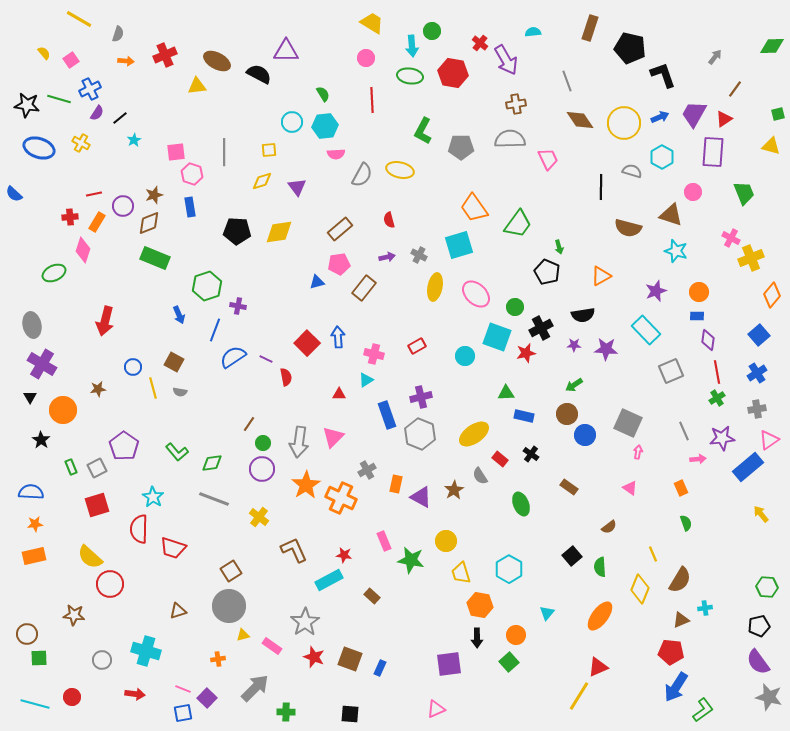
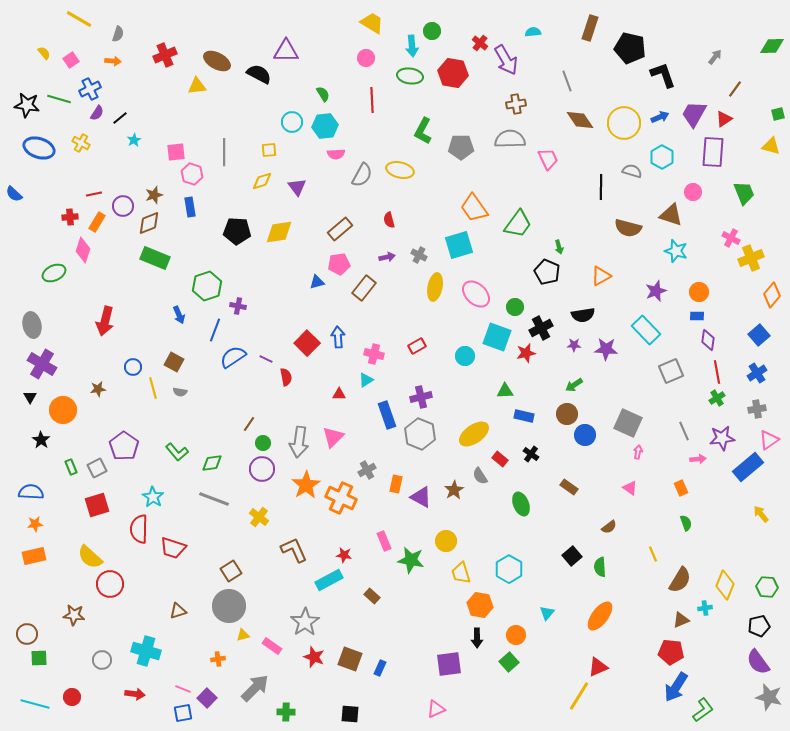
orange arrow at (126, 61): moved 13 px left
green triangle at (506, 393): moved 1 px left, 2 px up
yellow diamond at (640, 589): moved 85 px right, 4 px up
